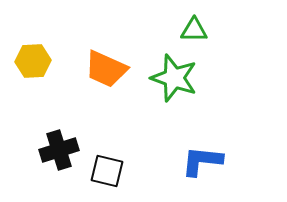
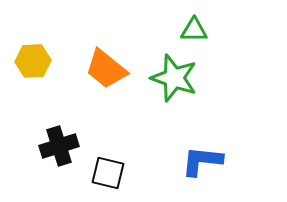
orange trapezoid: rotated 15 degrees clockwise
black cross: moved 4 px up
black square: moved 1 px right, 2 px down
